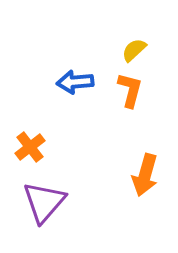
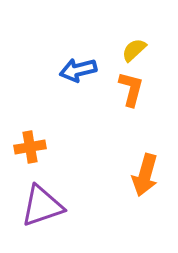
blue arrow: moved 3 px right, 12 px up; rotated 9 degrees counterclockwise
orange L-shape: moved 1 px right, 1 px up
orange cross: rotated 28 degrees clockwise
purple triangle: moved 2 px left, 4 px down; rotated 30 degrees clockwise
